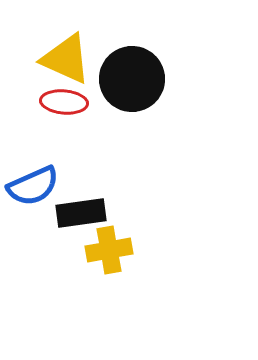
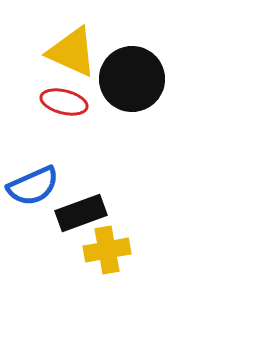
yellow triangle: moved 6 px right, 7 px up
red ellipse: rotated 9 degrees clockwise
black rectangle: rotated 12 degrees counterclockwise
yellow cross: moved 2 px left
